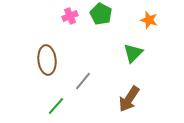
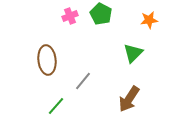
orange star: rotated 24 degrees counterclockwise
